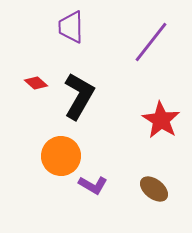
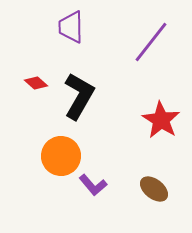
purple L-shape: rotated 20 degrees clockwise
